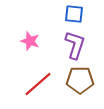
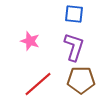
purple L-shape: moved 1 px left, 2 px down
brown pentagon: moved 1 px right
